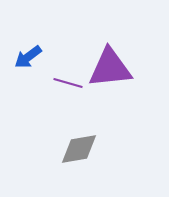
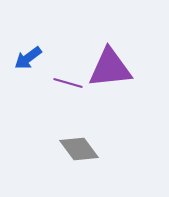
blue arrow: moved 1 px down
gray diamond: rotated 63 degrees clockwise
